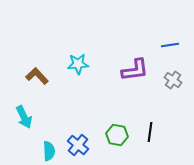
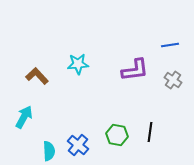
cyan arrow: rotated 125 degrees counterclockwise
